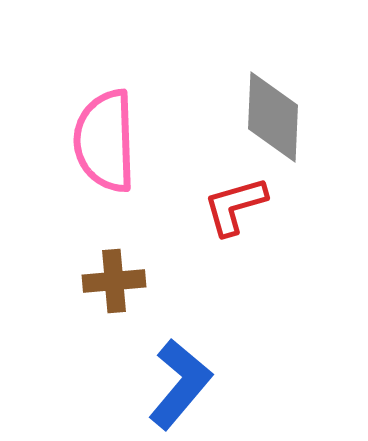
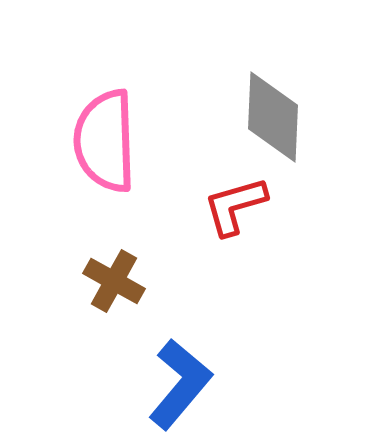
brown cross: rotated 34 degrees clockwise
